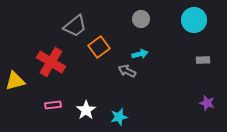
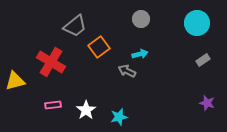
cyan circle: moved 3 px right, 3 px down
gray rectangle: rotated 32 degrees counterclockwise
